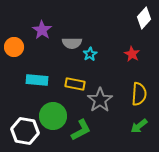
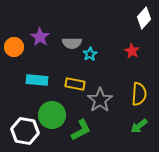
purple star: moved 2 px left, 7 px down
red star: moved 3 px up
green circle: moved 1 px left, 1 px up
